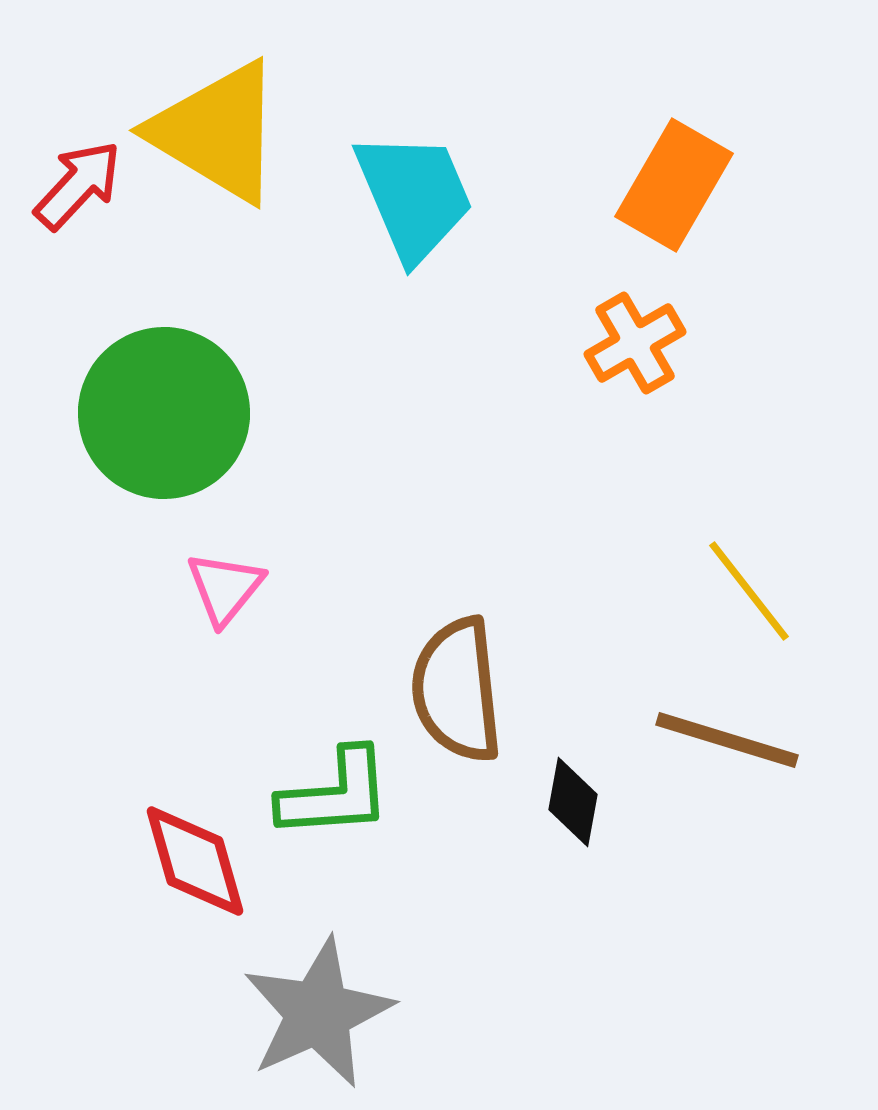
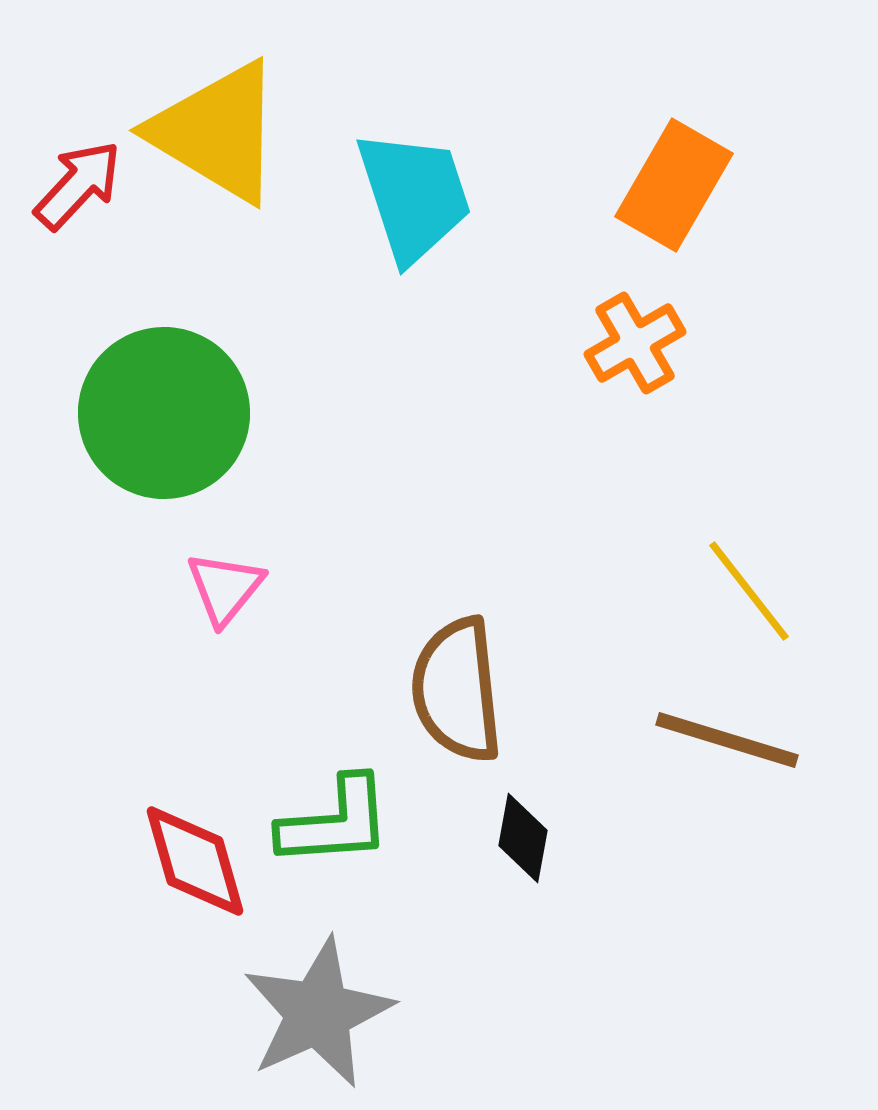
cyan trapezoid: rotated 5 degrees clockwise
green L-shape: moved 28 px down
black diamond: moved 50 px left, 36 px down
